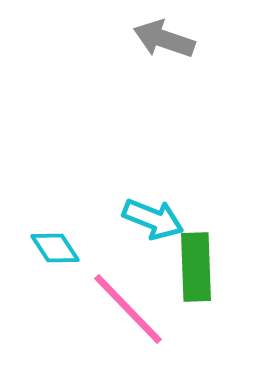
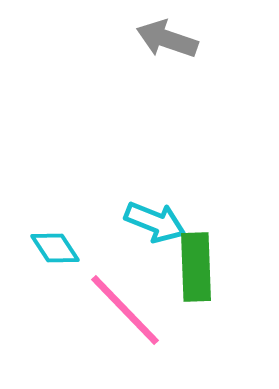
gray arrow: moved 3 px right
cyan arrow: moved 2 px right, 3 px down
pink line: moved 3 px left, 1 px down
